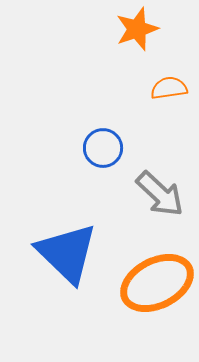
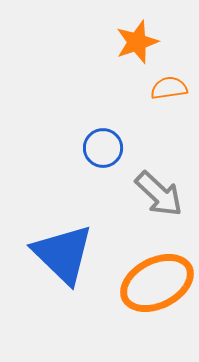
orange star: moved 13 px down
gray arrow: moved 1 px left
blue triangle: moved 4 px left, 1 px down
